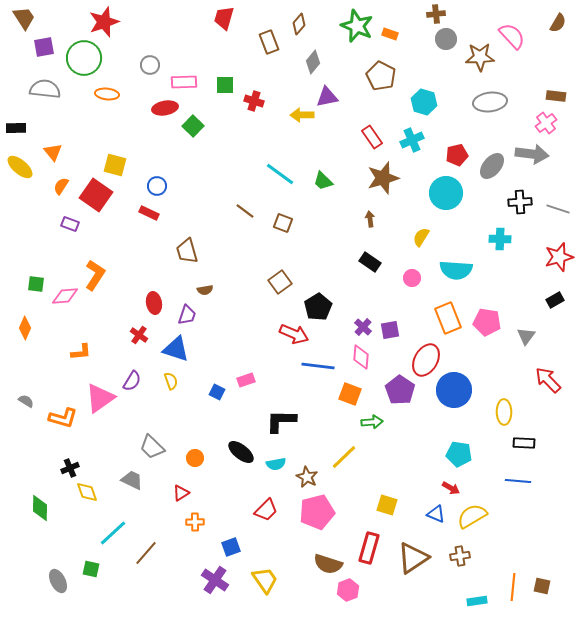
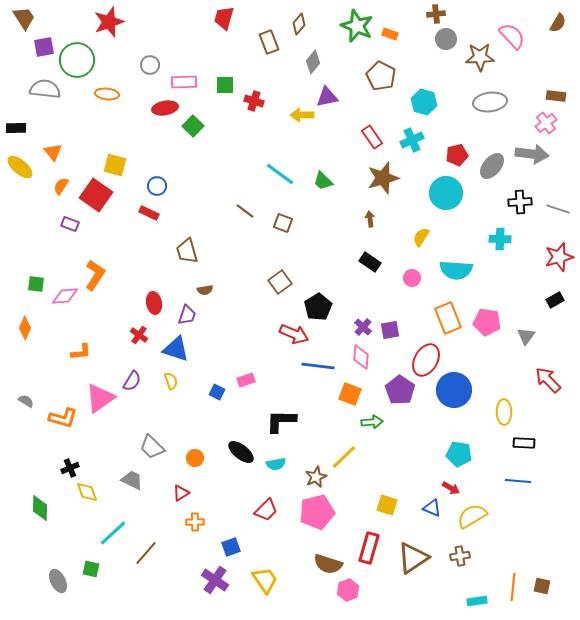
red star at (104, 22): moved 5 px right
green circle at (84, 58): moved 7 px left, 2 px down
brown star at (307, 477): moved 9 px right; rotated 20 degrees clockwise
blue triangle at (436, 514): moved 4 px left, 6 px up
